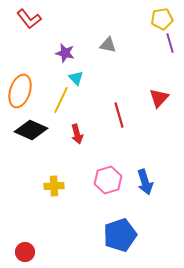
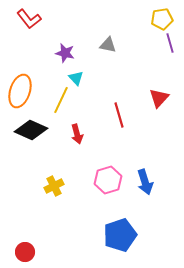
yellow cross: rotated 24 degrees counterclockwise
